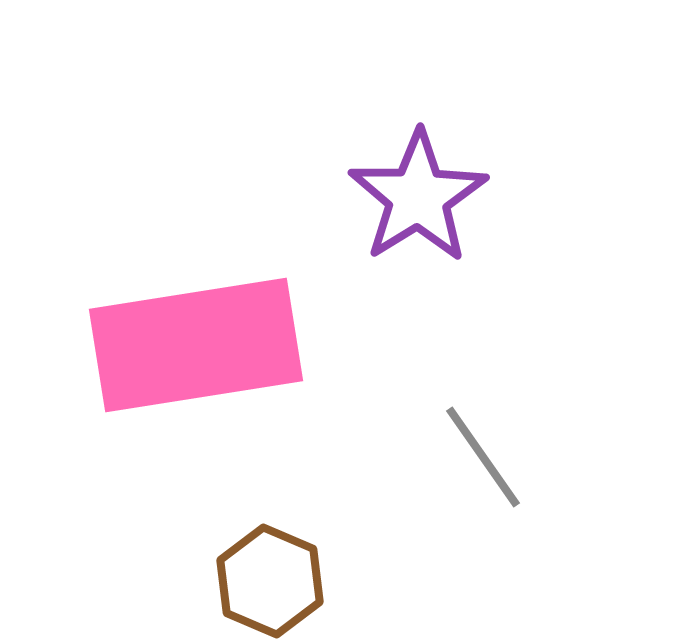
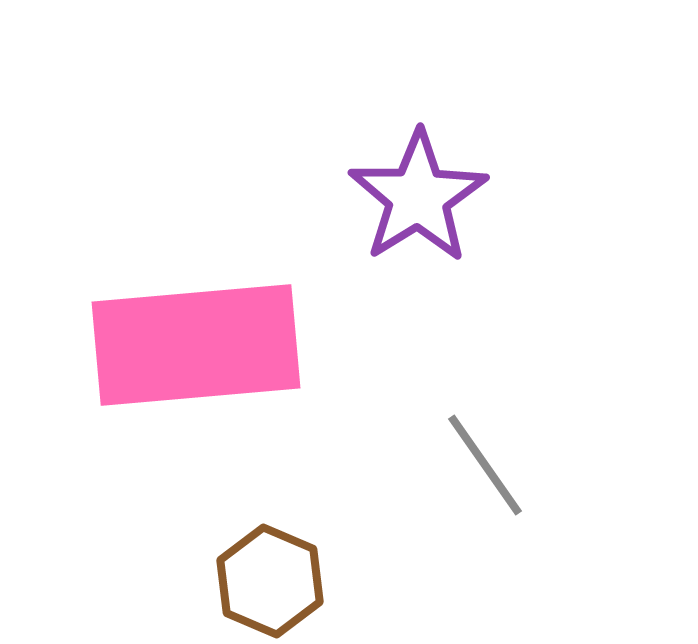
pink rectangle: rotated 4 degrees clockwise
gray line: moved 2 px right, 8 px down
